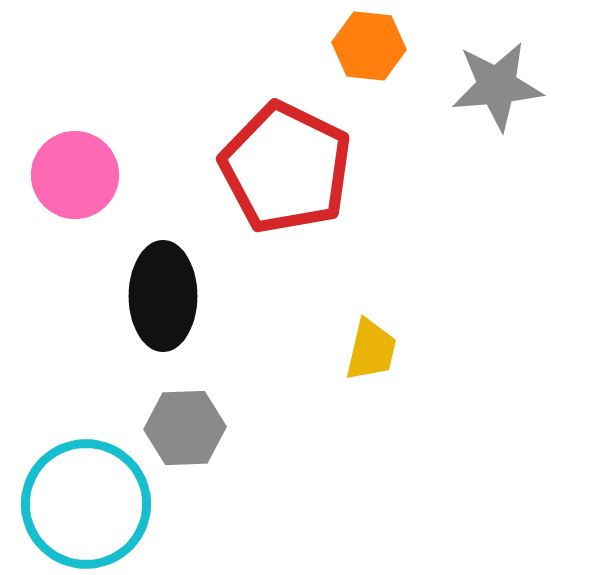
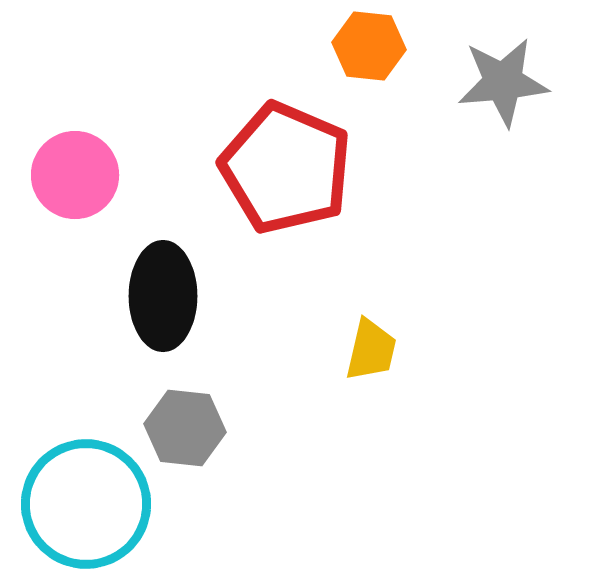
gray star: moved 6 px right, 4 px up
red pentagon: rotated 3 degrees counterclockwise
gray hexagon: rotated 8 degrees clockwise
